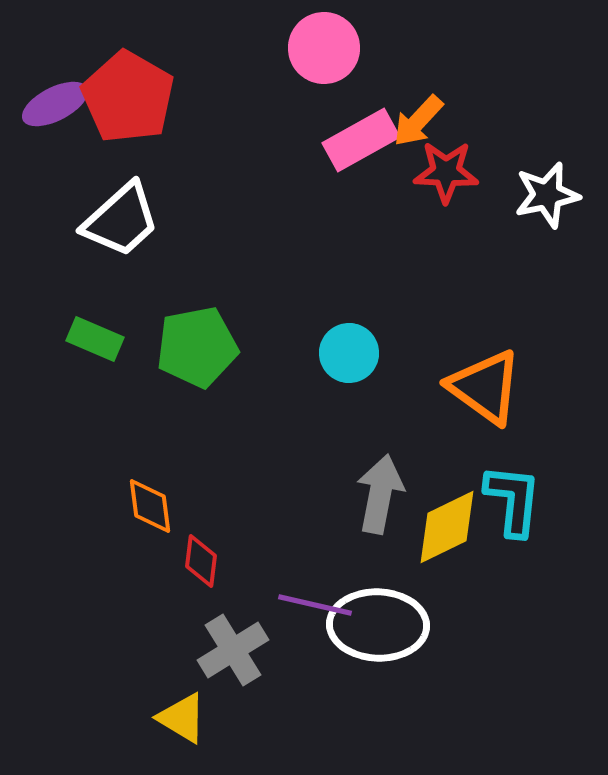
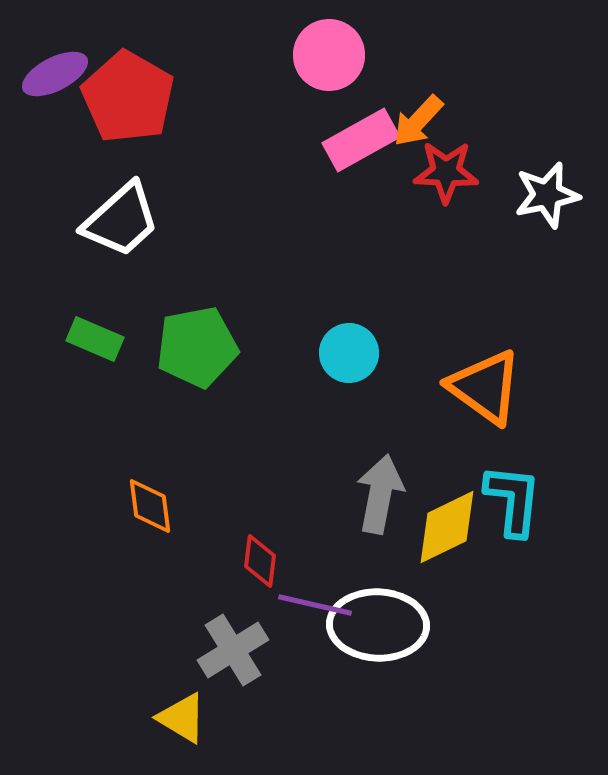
pink circle: moved 5 px right, 7 px down
purple ellipse: moved 30 px up
red diamond: moved 59 px right
